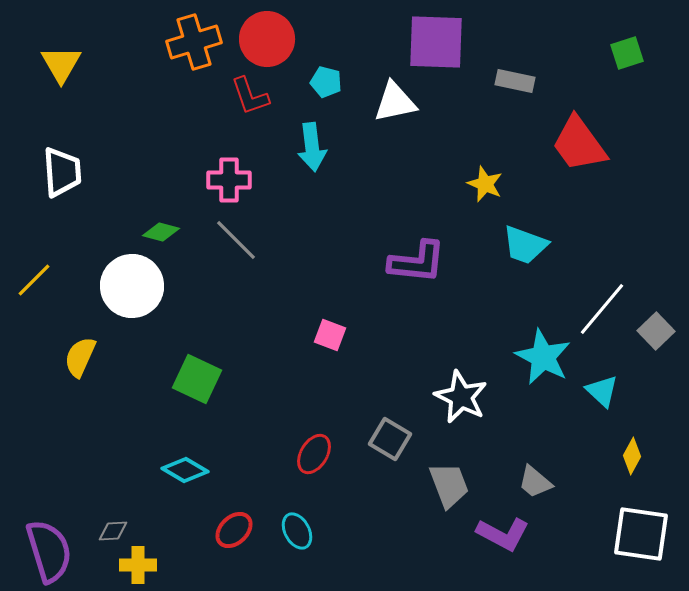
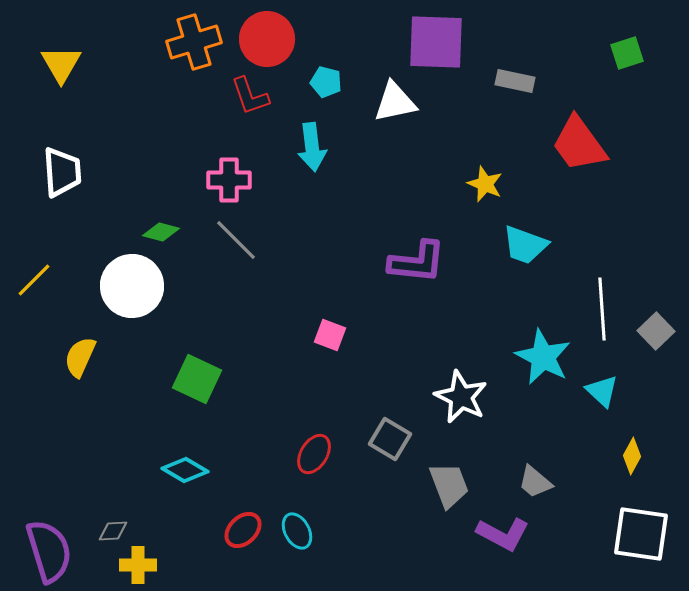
white line at (602, 309): rotated 44 degrees counterclockwise
red ellipse at (234, 530): moved 9 px right
